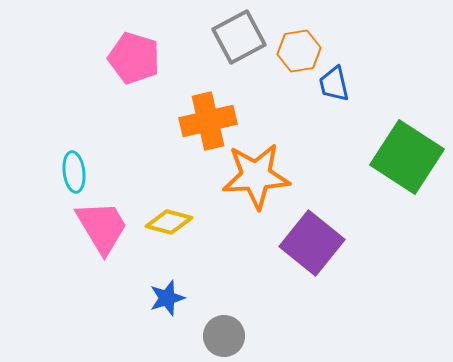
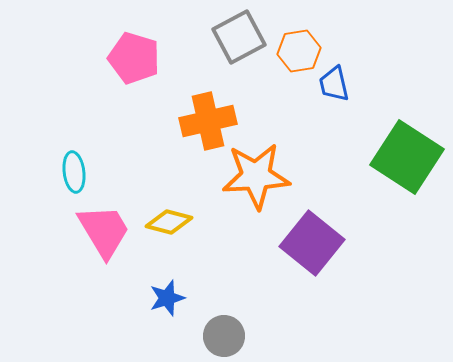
pink trapezoid: moved 2 px right, 4 px down
